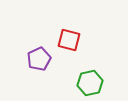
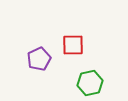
red square: moved 4 px right, 5 px down; rotated 15 degrees counterclockwise
